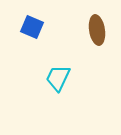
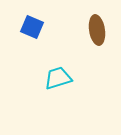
cyan trapezoid: rotated 48 degrees clockwise
